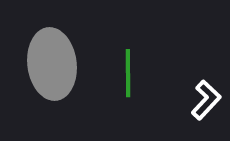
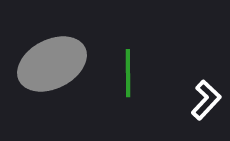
gray ellipse: rotated 70 degrees clockwise
